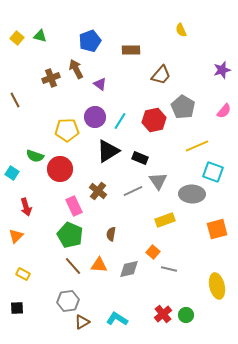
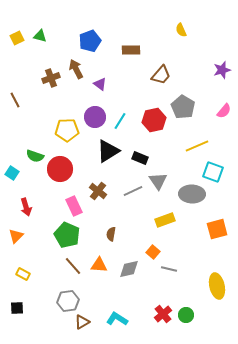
yellow square at (17, 38): rotated 24 degrees clockwise
green pentagon at (70, 235): moved 3 px left
